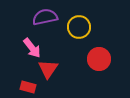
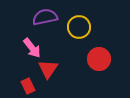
red rectangle: moved 1 px up; rotated 49 degrees clockwise
